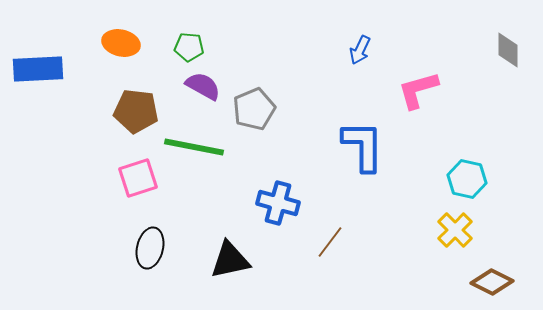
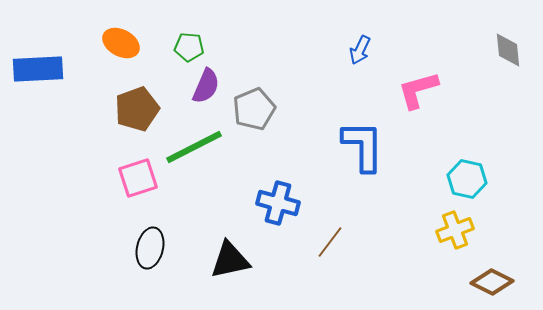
orange ellipse: rotated 15 degrees clockwise
gray diamond: rotated 6 degrees counterclockwise
purple semicircle: moved 3 px right; rotated 84 degrees clockwise
brown pentagon: moved 1 px right, 2 px up; rotated 27 degrees counterclockwise
green line: rotated 38 degrees counterclockwise
yellow cross: rotated 24 degrees clockwise
